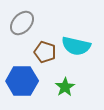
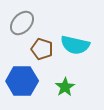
cyan semicircle: moved 1 px left, 1 px up
brown pentagon: moved 3 px left, 3 px up
